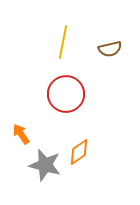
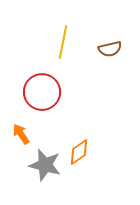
red circle: moved 24 px left, 2 px up
